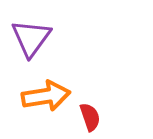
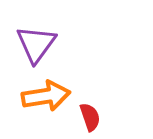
purple triangle: moved 5 px right, 6 px down
